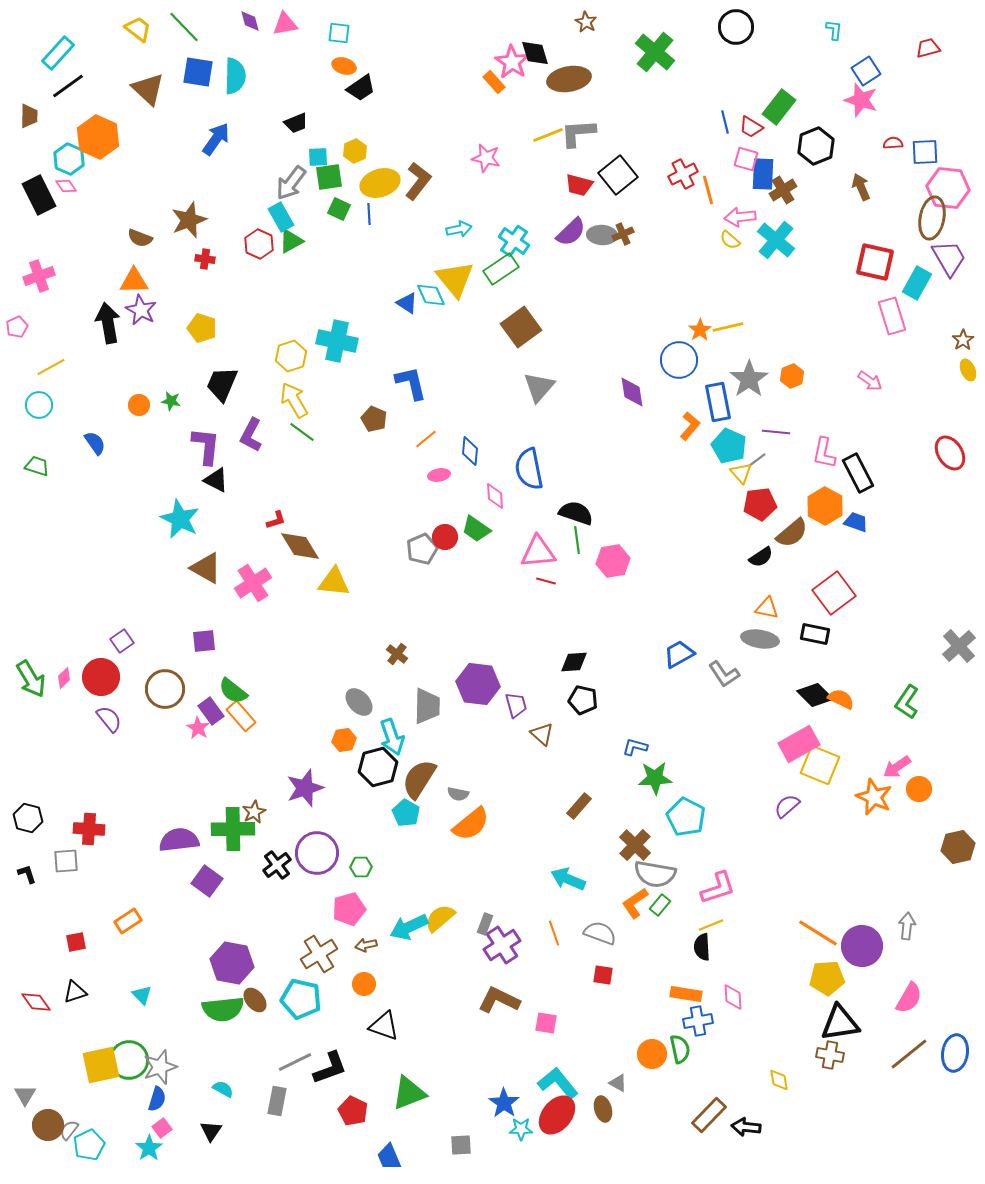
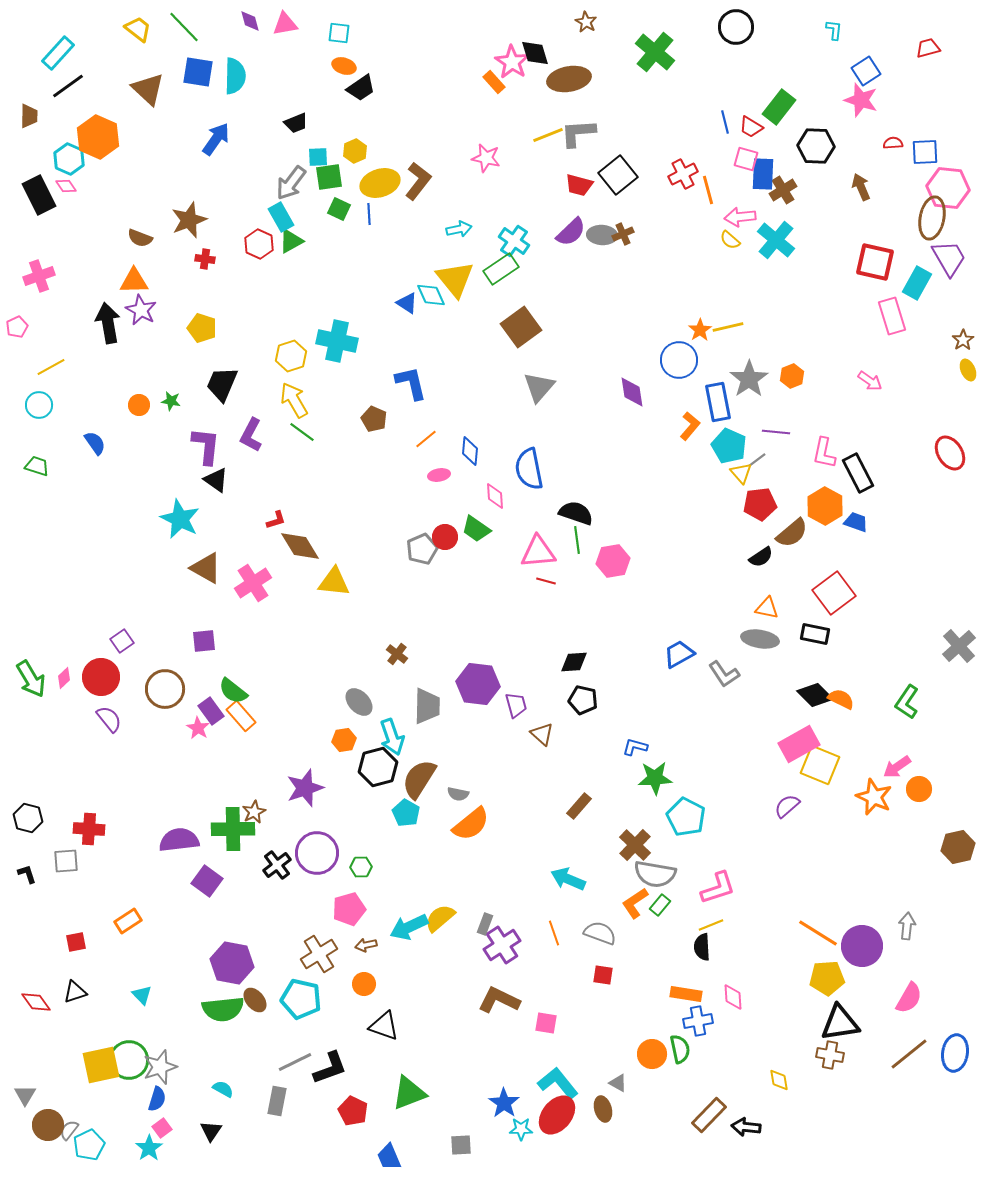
black hexagon at (816, 146): rotated 24 degrees clockwise
black triangle at (216, 480): rotated 8 degrees clockwise
